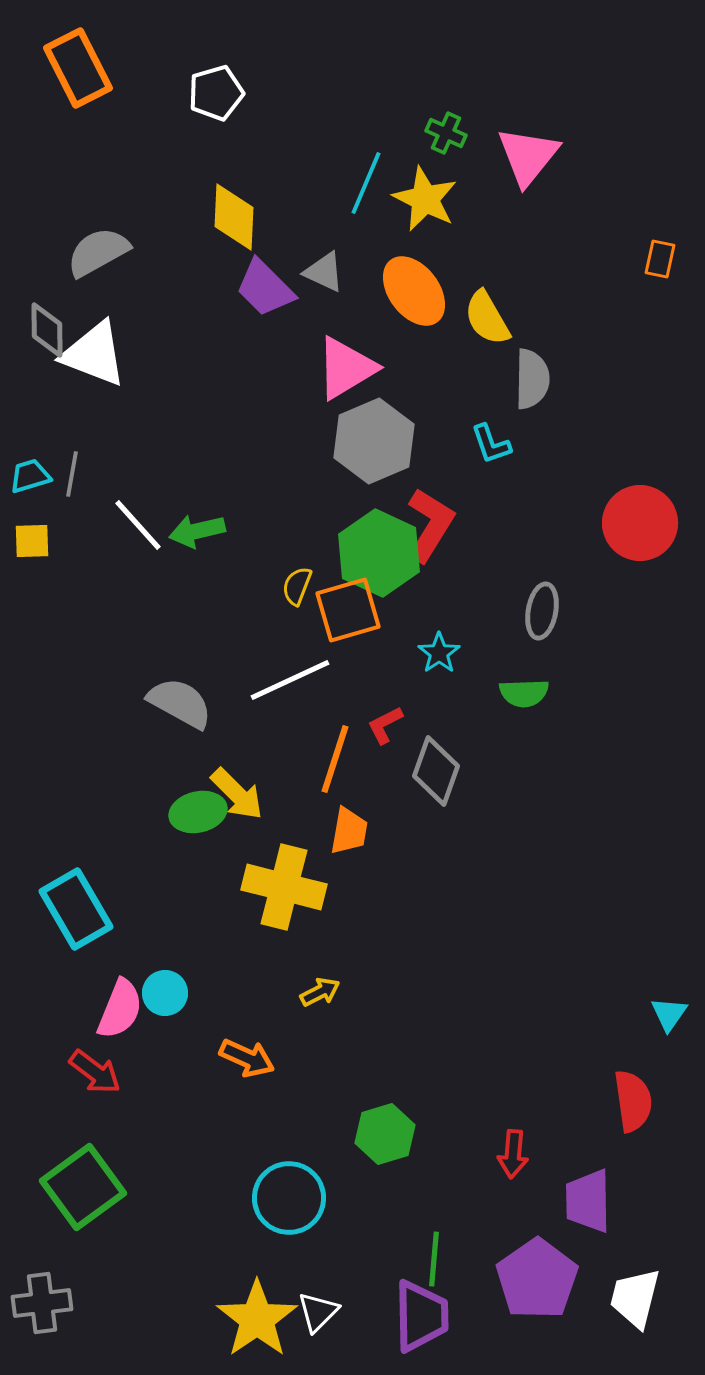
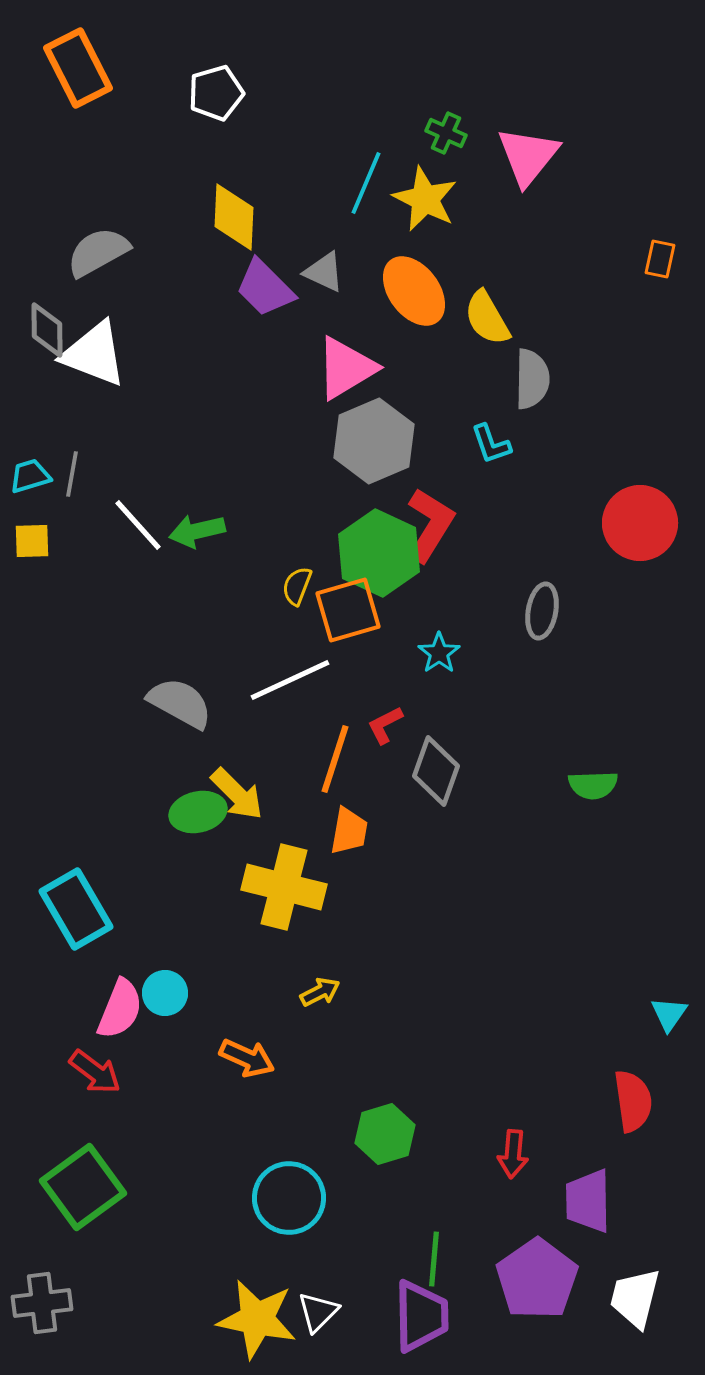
green semicircle at (524, 693): moved 69 px right, 92 px down
yellow star at (257, 1319): rotated 26 degrees counterclockwise
